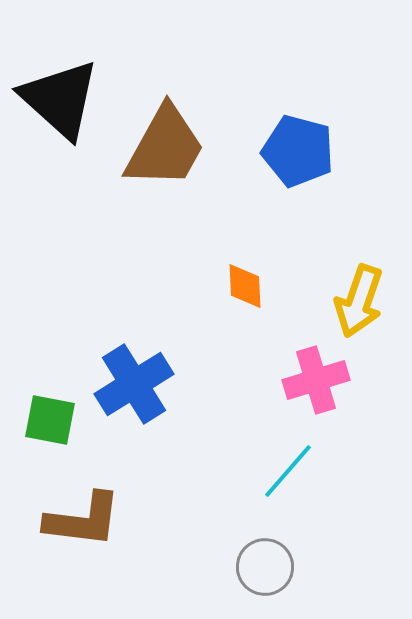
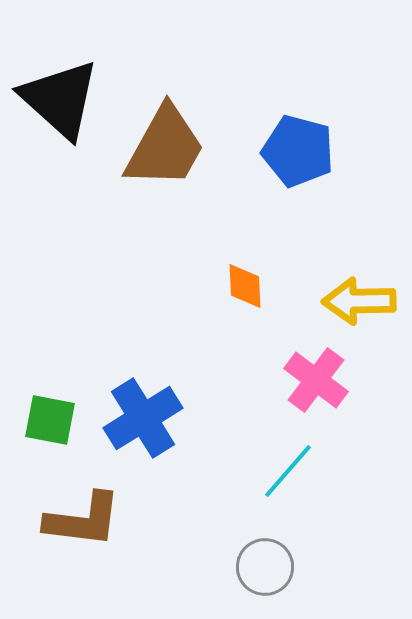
yellow arrow: rotated 70 degrees clockwise
pink cross: rotated 36 degrees counterclockwise
blue cross: moved 9 px right, 34 px down
